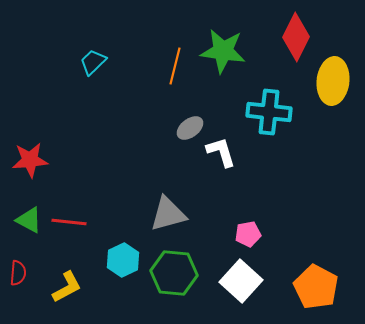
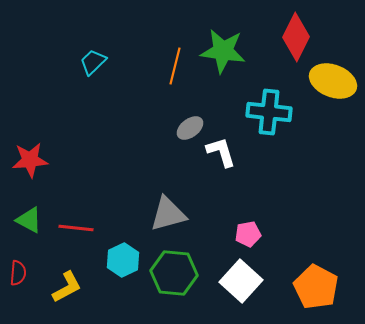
yellow ellipse: rotated 75 degrees counterclockwise
red line: moved 7 px right, 6 px down
